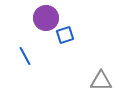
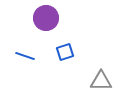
blue square: moved 17 px down
blue line: rotated 42 degrees counterclockwise
